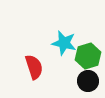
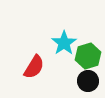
cyan star: rotated 25 degrees clockwise
red semicircle: rotated 50 degrees clockwise
